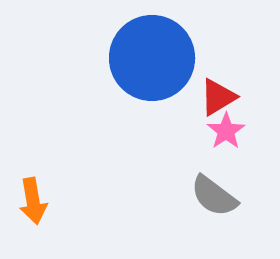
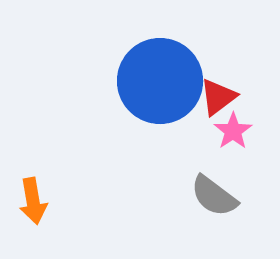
blue circle: moved 8 px right, 23 px down
red triangle: rotated 6 degrees counterclockwise
pink star: moved 7 px right
